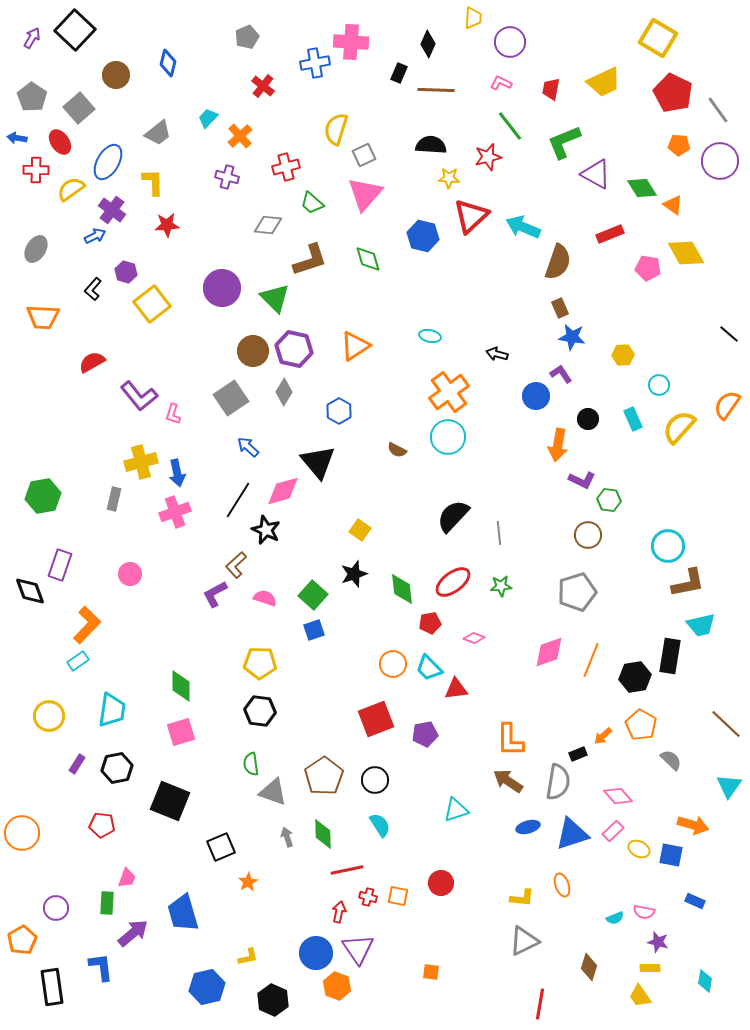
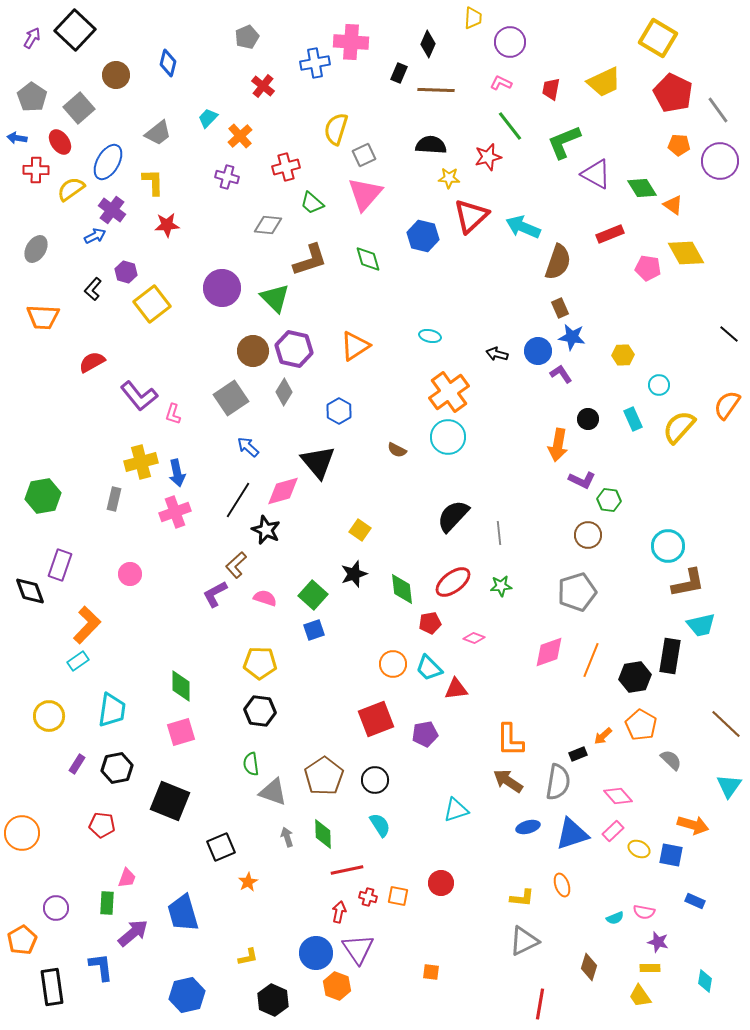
blue circle at (536, 396): moved 2 px right, 45 px up
blue hexagon at (207, 987): moved 20 px left, 8 px down
